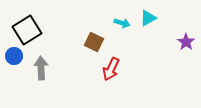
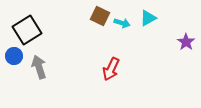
brown square: moved 6 px right, 26 px up
gray arrow: moved 2 px left, 1 px up; rotated 15 degrees counterclockwise
